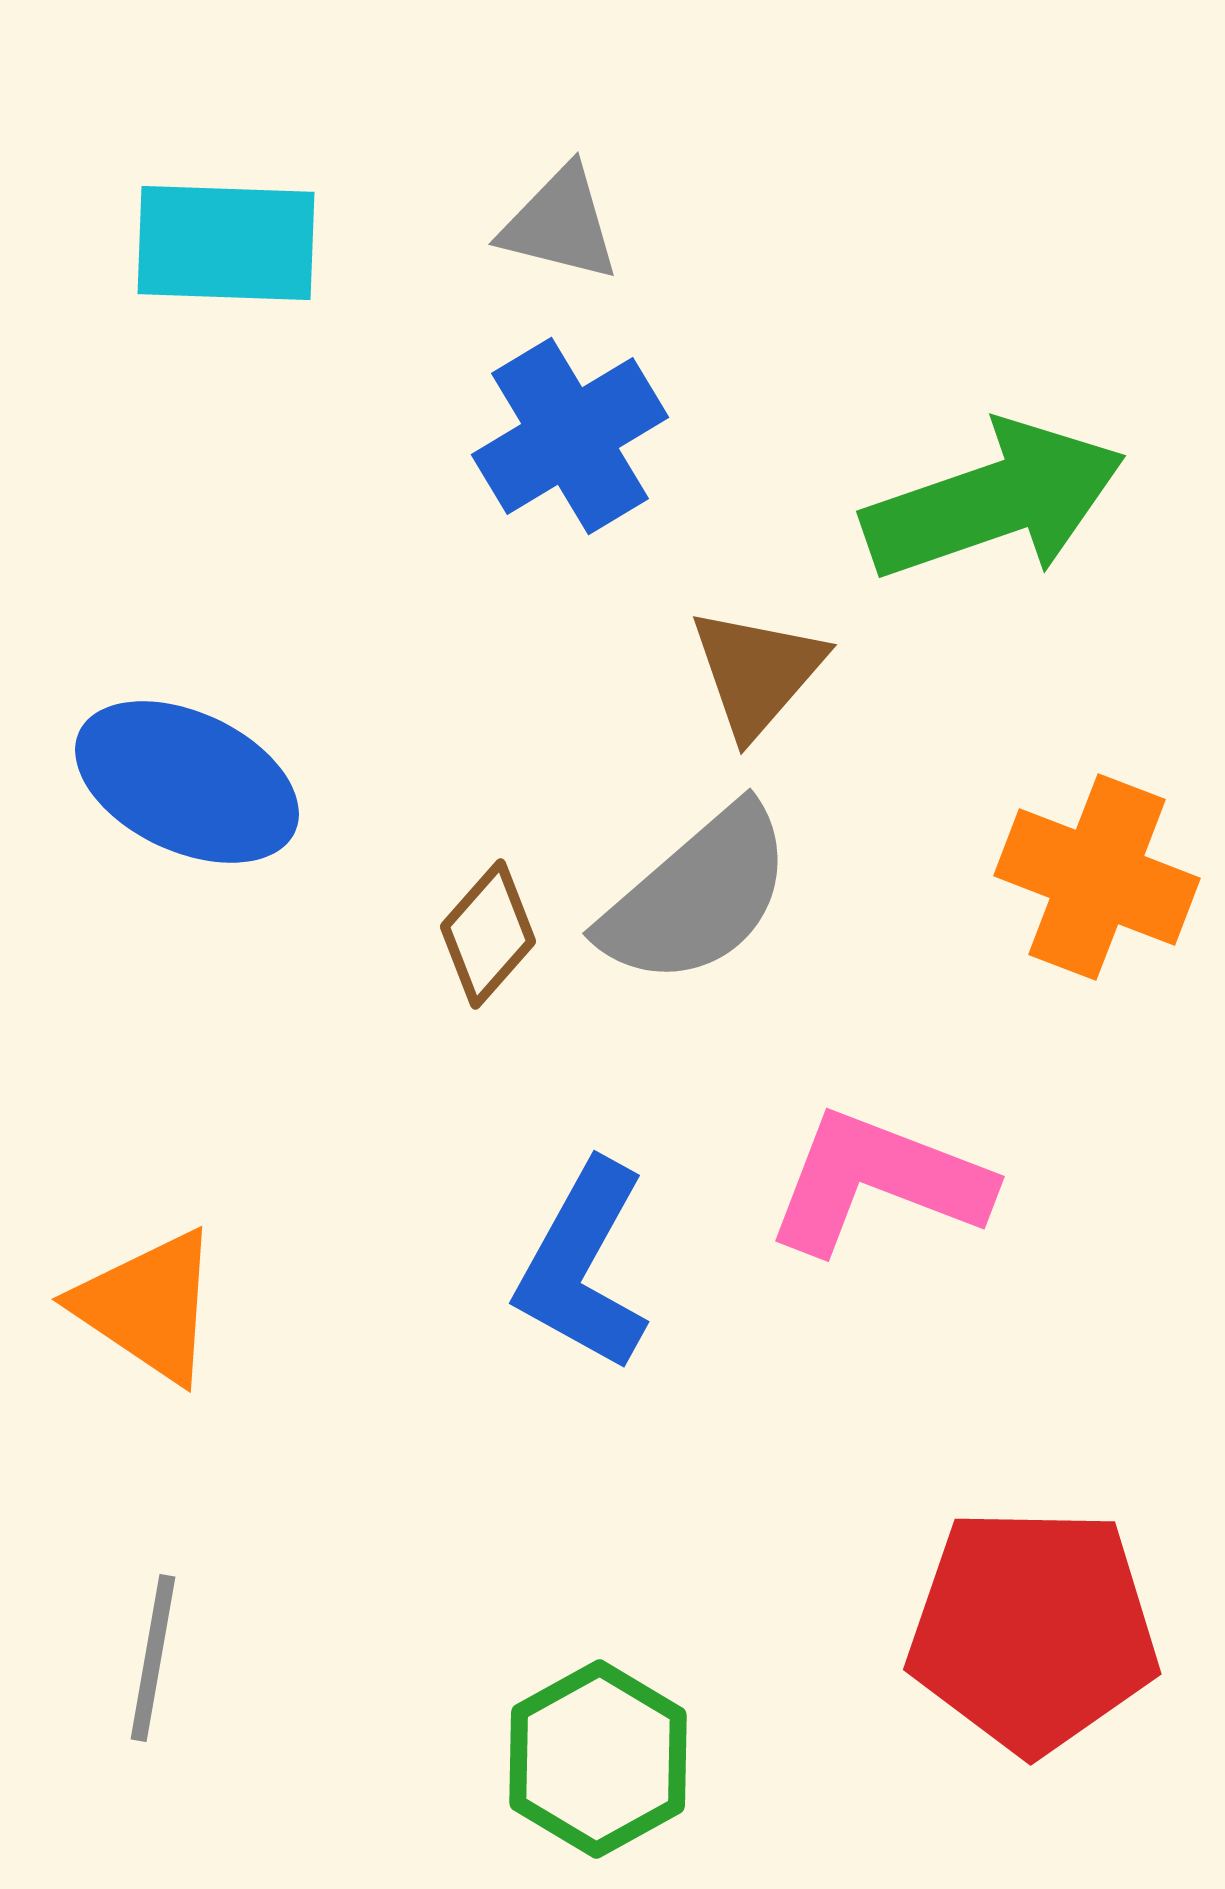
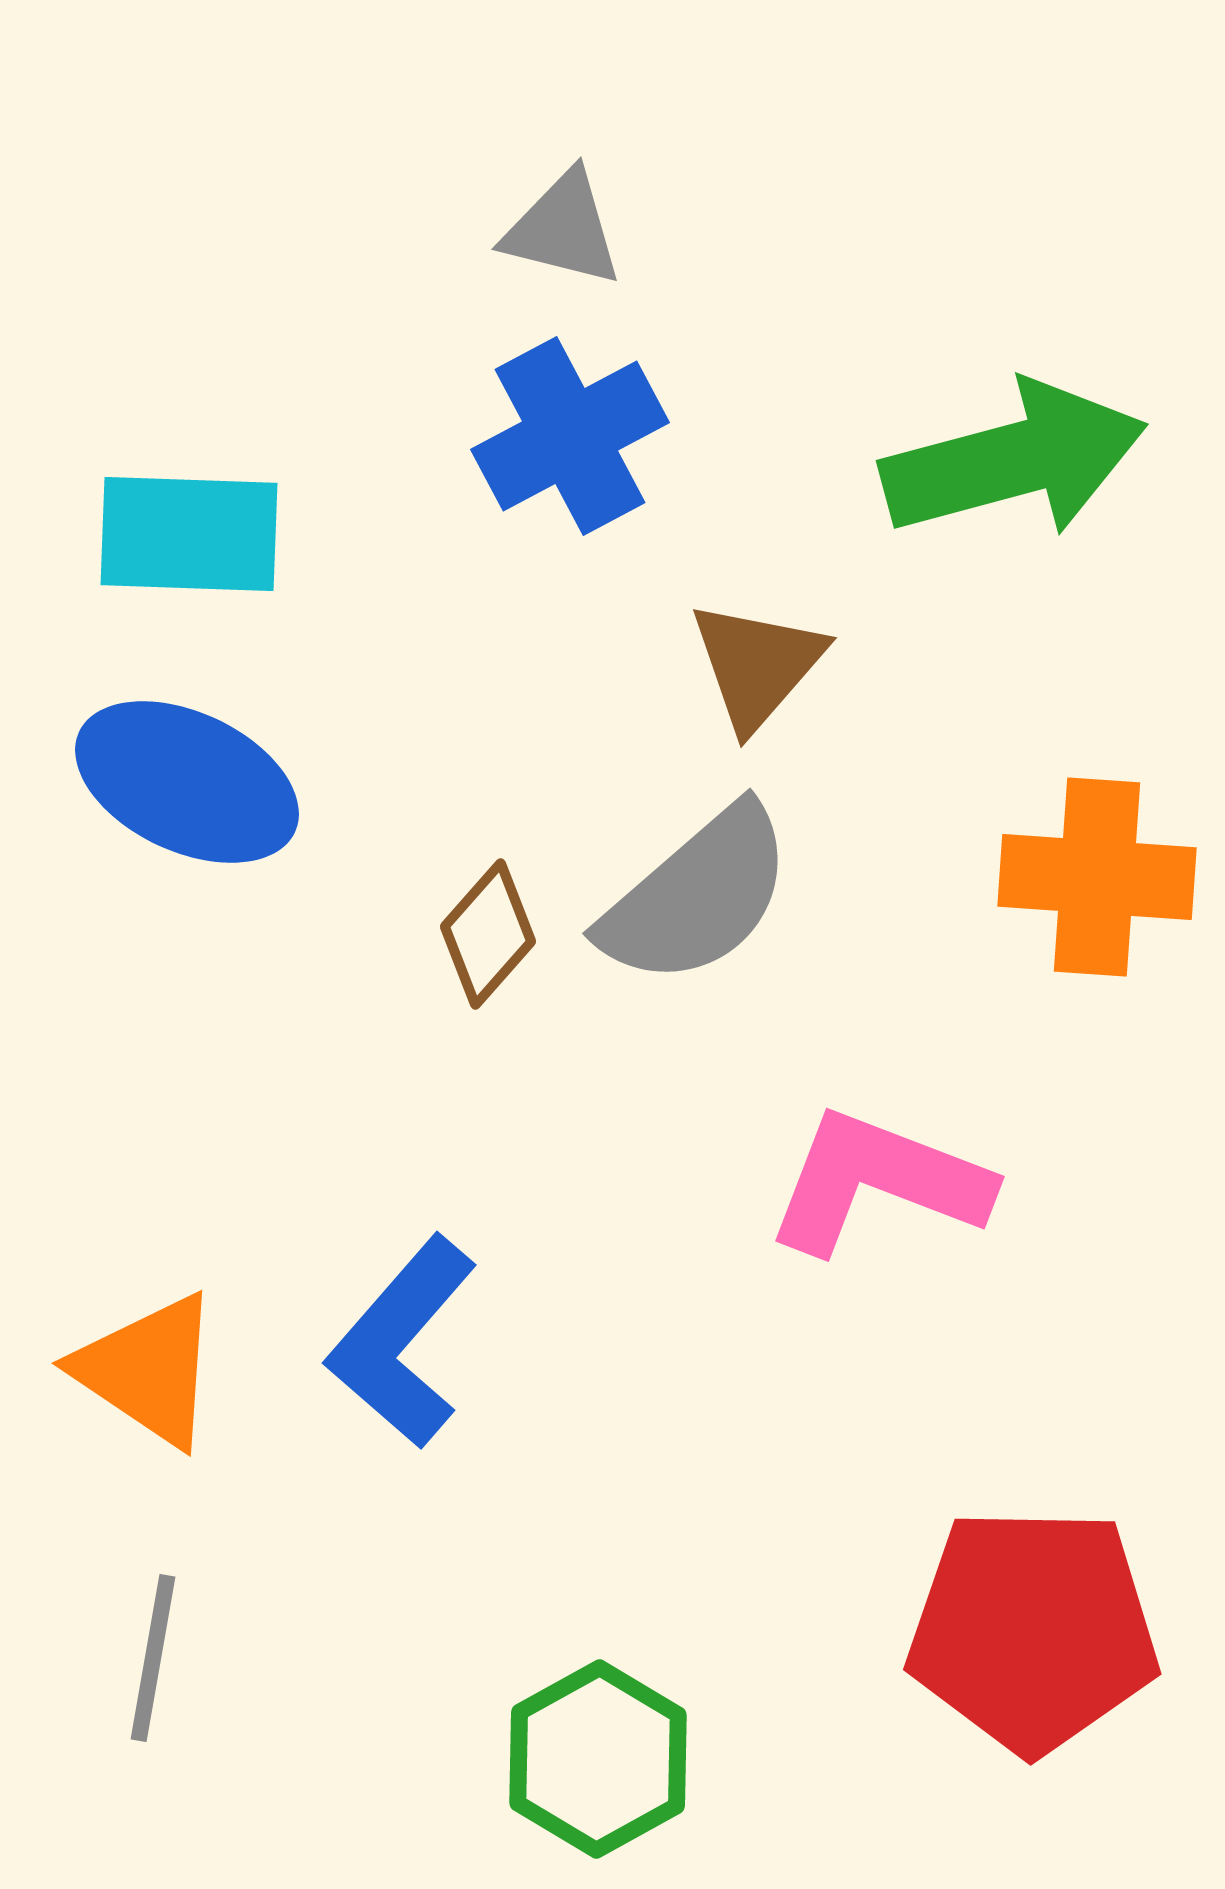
gray triangle: moved 3 px right, 5 px down
cyan rectangle: moved 37 px left, 291 px down
blue cross: rotated 3 degrees clockwise
green arrow: moved 20 px right, 41 px up; rotated 4 degrees clockwise
brown triangle: moved 7 px up
orange cross: rotated 17 degrees counterclockwise
blue L-shape: moved 181 px left, 76 px down; rotated 12 degrees clockwise
orange triangle: moved 64 px down
